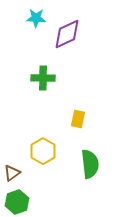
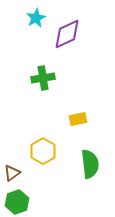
cyan star: rotated 30 degrees counterclockwise
green cross: rotated 10 degrees counterclockwise
yellow rectangle: rotated 66 degrees clockwise
